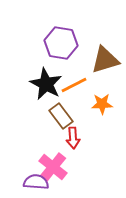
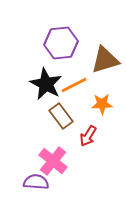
purple hexagon: rotated 16 degrees counterclockwise
red arrow: moved 15 px right, 2 px up; rotated 35 degrees clockwise
pink cross: moved 6 px up
